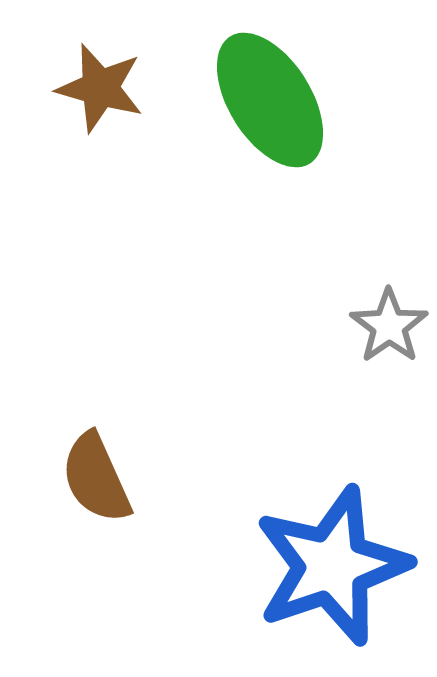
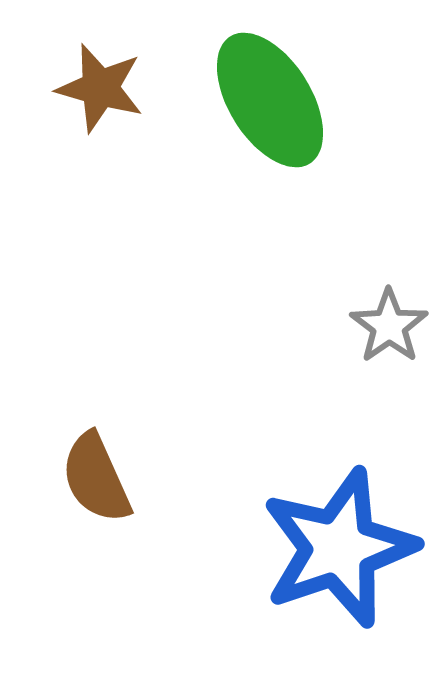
blue star: moved 7 px right, 18 px up
